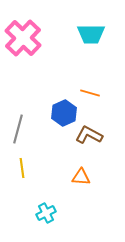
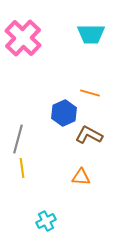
gray line: moved 10 px down
cyan cross: moved 8 px down
